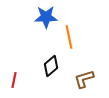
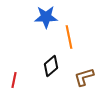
brown L-shape: moved 2 px up
